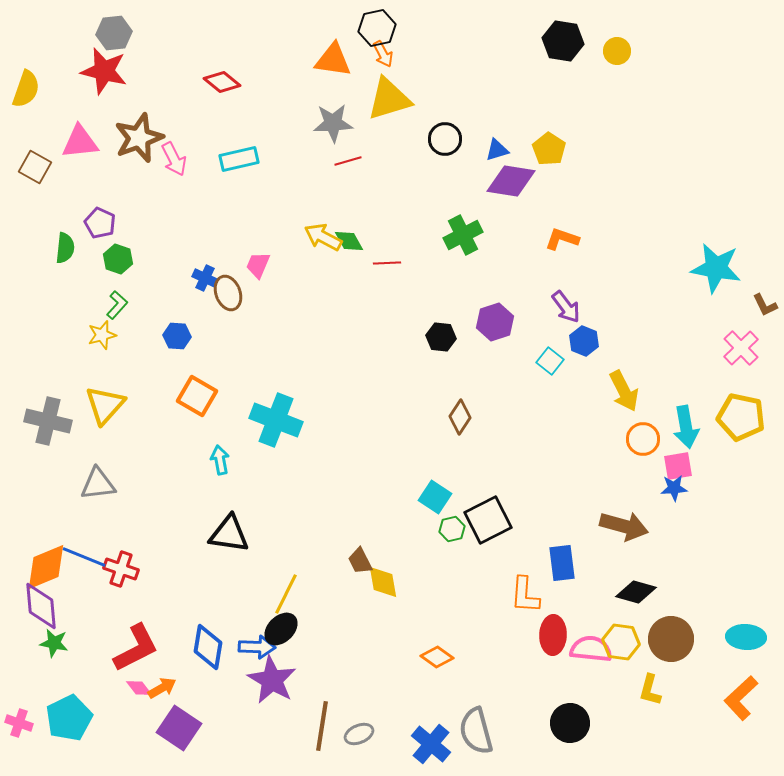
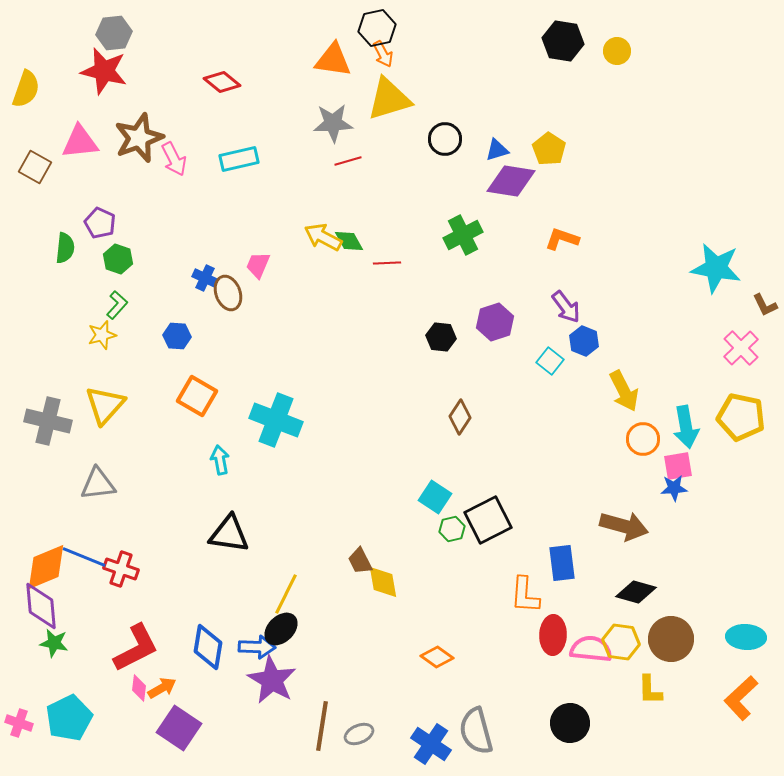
pink diamond at (139, 688): rotated 44 degrees clockwise
yellow L-shape at (650, 690): rotated 16 degrees counterclockwise
blue cross at (431, 744): rotated 6 degrees counterclockwise
